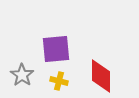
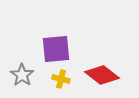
red diamond: moved 1 px right, 1 px up; rotated 52 degrees counterclockwise
yellow cross: moved 2 px right, 2 px up
